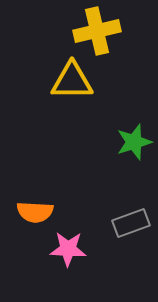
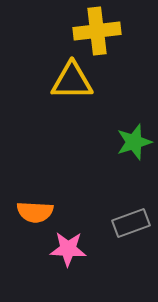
yellow cross: rotated 6 degrees clockwise
